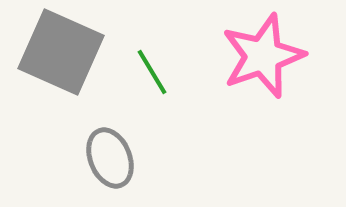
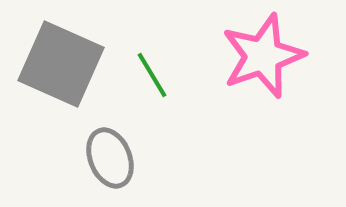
gray square: moved 12 px down
green line: moved 3 px down
